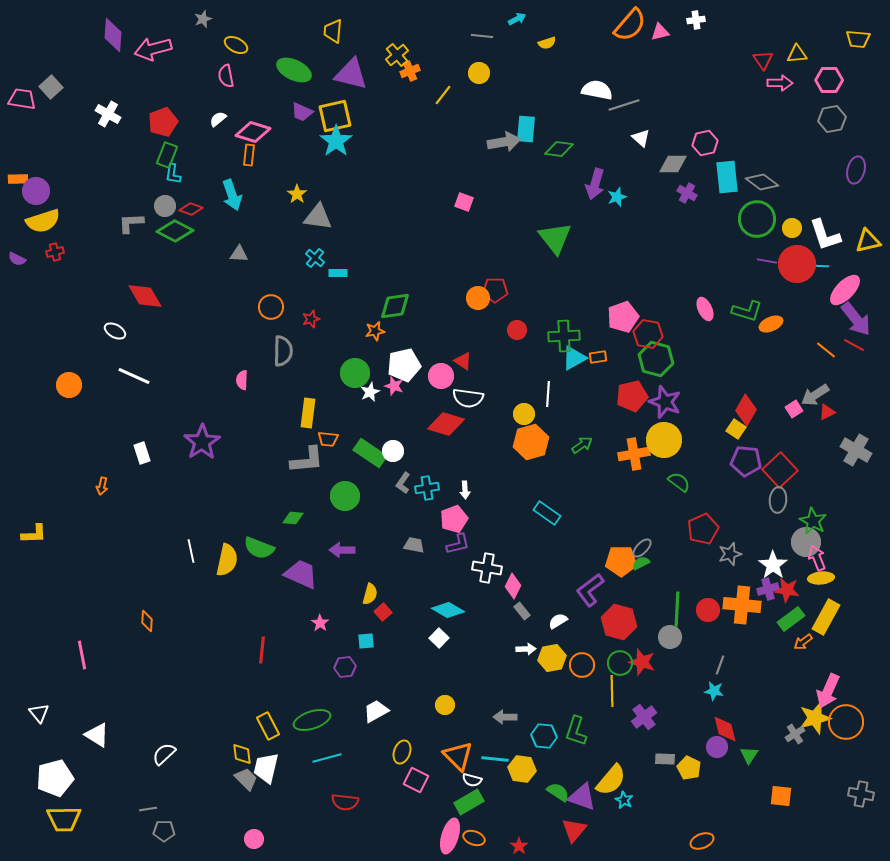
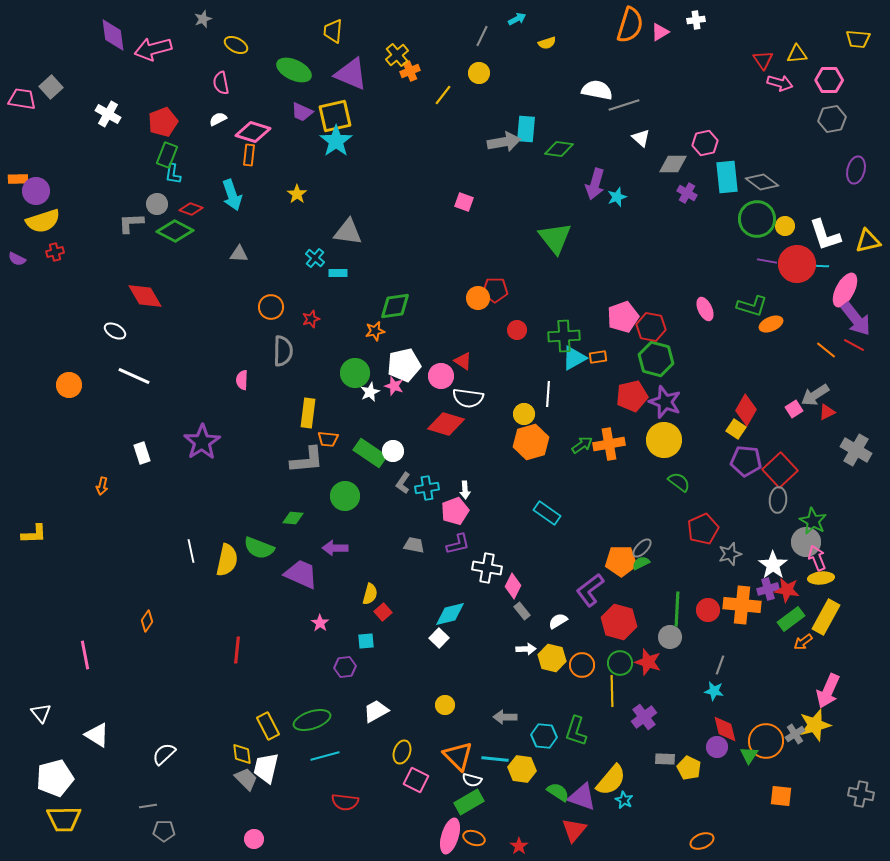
orange semicircle at (630, 25): rotated 24 degrees counterclockwise
pink triangle at (660, 32): rotated 18 degrees counterclockwise
purple diamond at (113, 35): rotated 12 degrees counterclockwise
gray line at (482, 36): rotated 70 degrees counterclockwise
purple triangle at (351, 74): rotated 9 degrees clockwise
pink semicircle at (226, 76): moved 5 px left, 7 px down
pink arrow at (780, 83): rotated 15 degrees clockwise
white semicircle at (218, 119): rotated 12 degrees clockwise
gray circle at (165, 206): moved 8 px left, 2 px up
gray triangle at (318, 217): moved 30 px right, 15 px down
yellow circle at (792, 228): moved 7 px left, 2 px up
pink ellipse at (845, 290): rotated 16 degrees counterclockwise
green L-shape at (747, 311): moved 5 px right, 5 px up
red hexagon at (648, 334): moved 3 px right, 7 px up
orange cross at (634, 454): moved 25 px left, 10 px up
pink pentagon at (454, 519): moved 1 px right, 8 px up
purple arrow at (342, 550): moved 7 px left, 2 px up
cyan diamond at (448, 610): moved 2 px right, 4 px down; rotated 44 degrees counterclockwise
orange diamond at (147, 621): rotated 30 degrees clockwise
red line at (262, 650): moved 25 px left
pink line at (82, 655): moved 3 px right
yellow hexagon at (552, 658): rotated 24 degrees clockwise
red star at (642, 662): moved 6 px right
white triangle at (39, 713): moved 2 px right
yellow star at (815, 718): moved 7 px down
orange circle at (846, 722): moved 80 px left, 19 px down
cyan line at (327, 758): moved 2 px left, 2 px up
gray line at (148, 809): moved 3 px up
